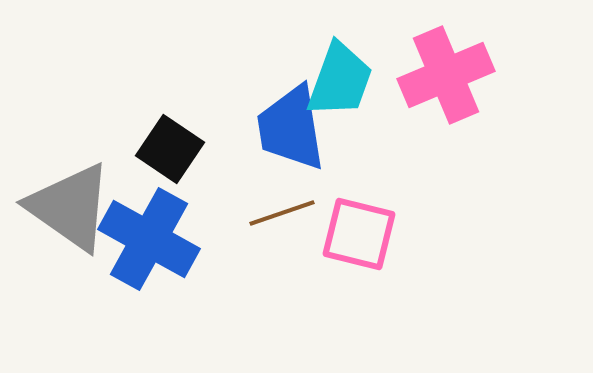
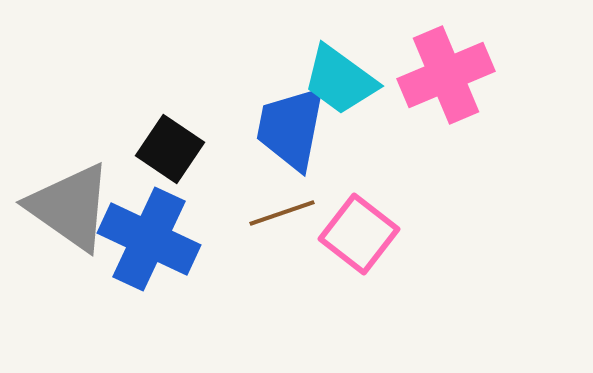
cyan trapezoid: rotated 106 degrees clockwise
blue trapezoid: rotated 20 degrees clockwise
pink square: rotated 24 degrees clockwise
blue cross: rotated 4 degrees counterclockwise
